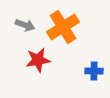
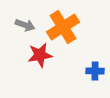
red star: moved 2 px right, 5 px up
blue cross: moved 1 px right
